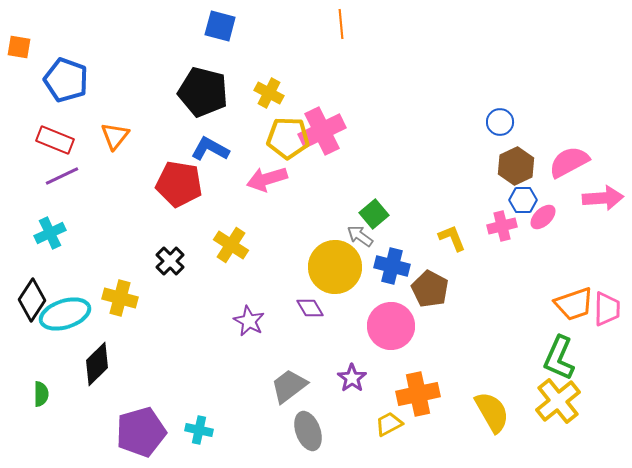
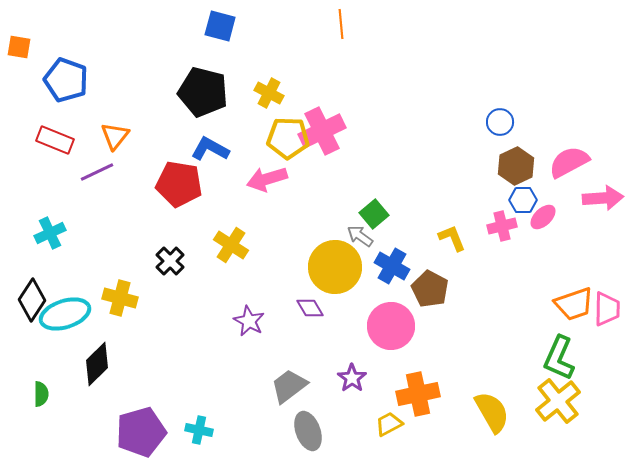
purple line at (62, 176): moved 35 px right, 4 px up
blue cross at (392, 266): rotated 16 degrees clockwise
